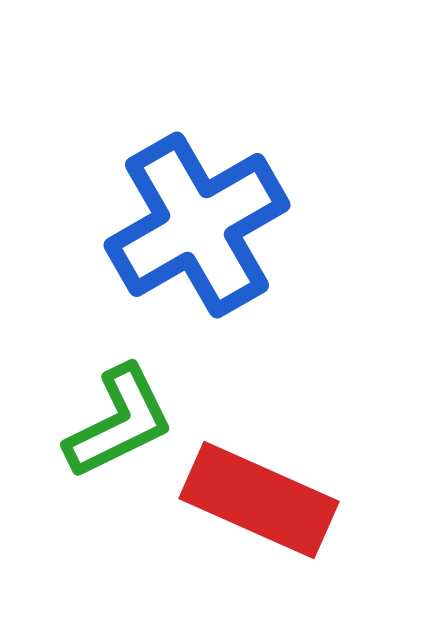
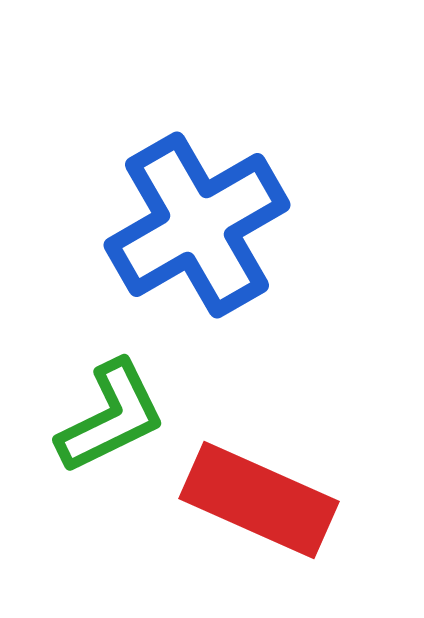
green L-shape: moved 8 px left, 5 px up
